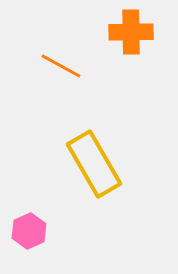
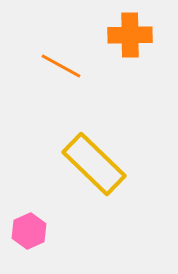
orange cross: moved 1 px left, 3 px down
yellow rectangle: rotated 16 degrees counterclockwise
